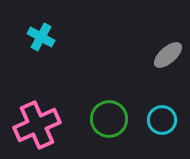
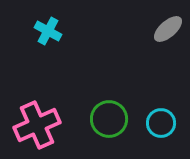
cyan cross: moved 7 px right, 6 px up
gray ellipse: moved 26 px up
cyan circle: moved 1 px left, 3 px down
